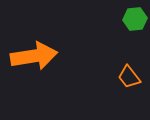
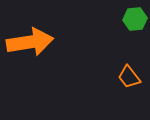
orange arrow: moved 4 px left, 14 px up
